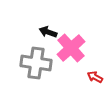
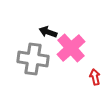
gray cross: moved 3 px left, 4 px up
red arrow: rotated 49 degrees clockwise
